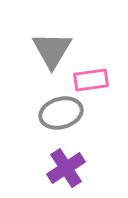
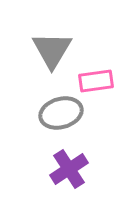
pink rectangle: moved 5 px right, 1 px down
purple cross: moved 3 px right, 1 px down
